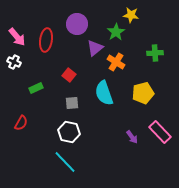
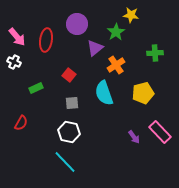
orange cross: moved 3 px down; rotated 24 degrees clockwise
purple arrow: moved 2 px right
